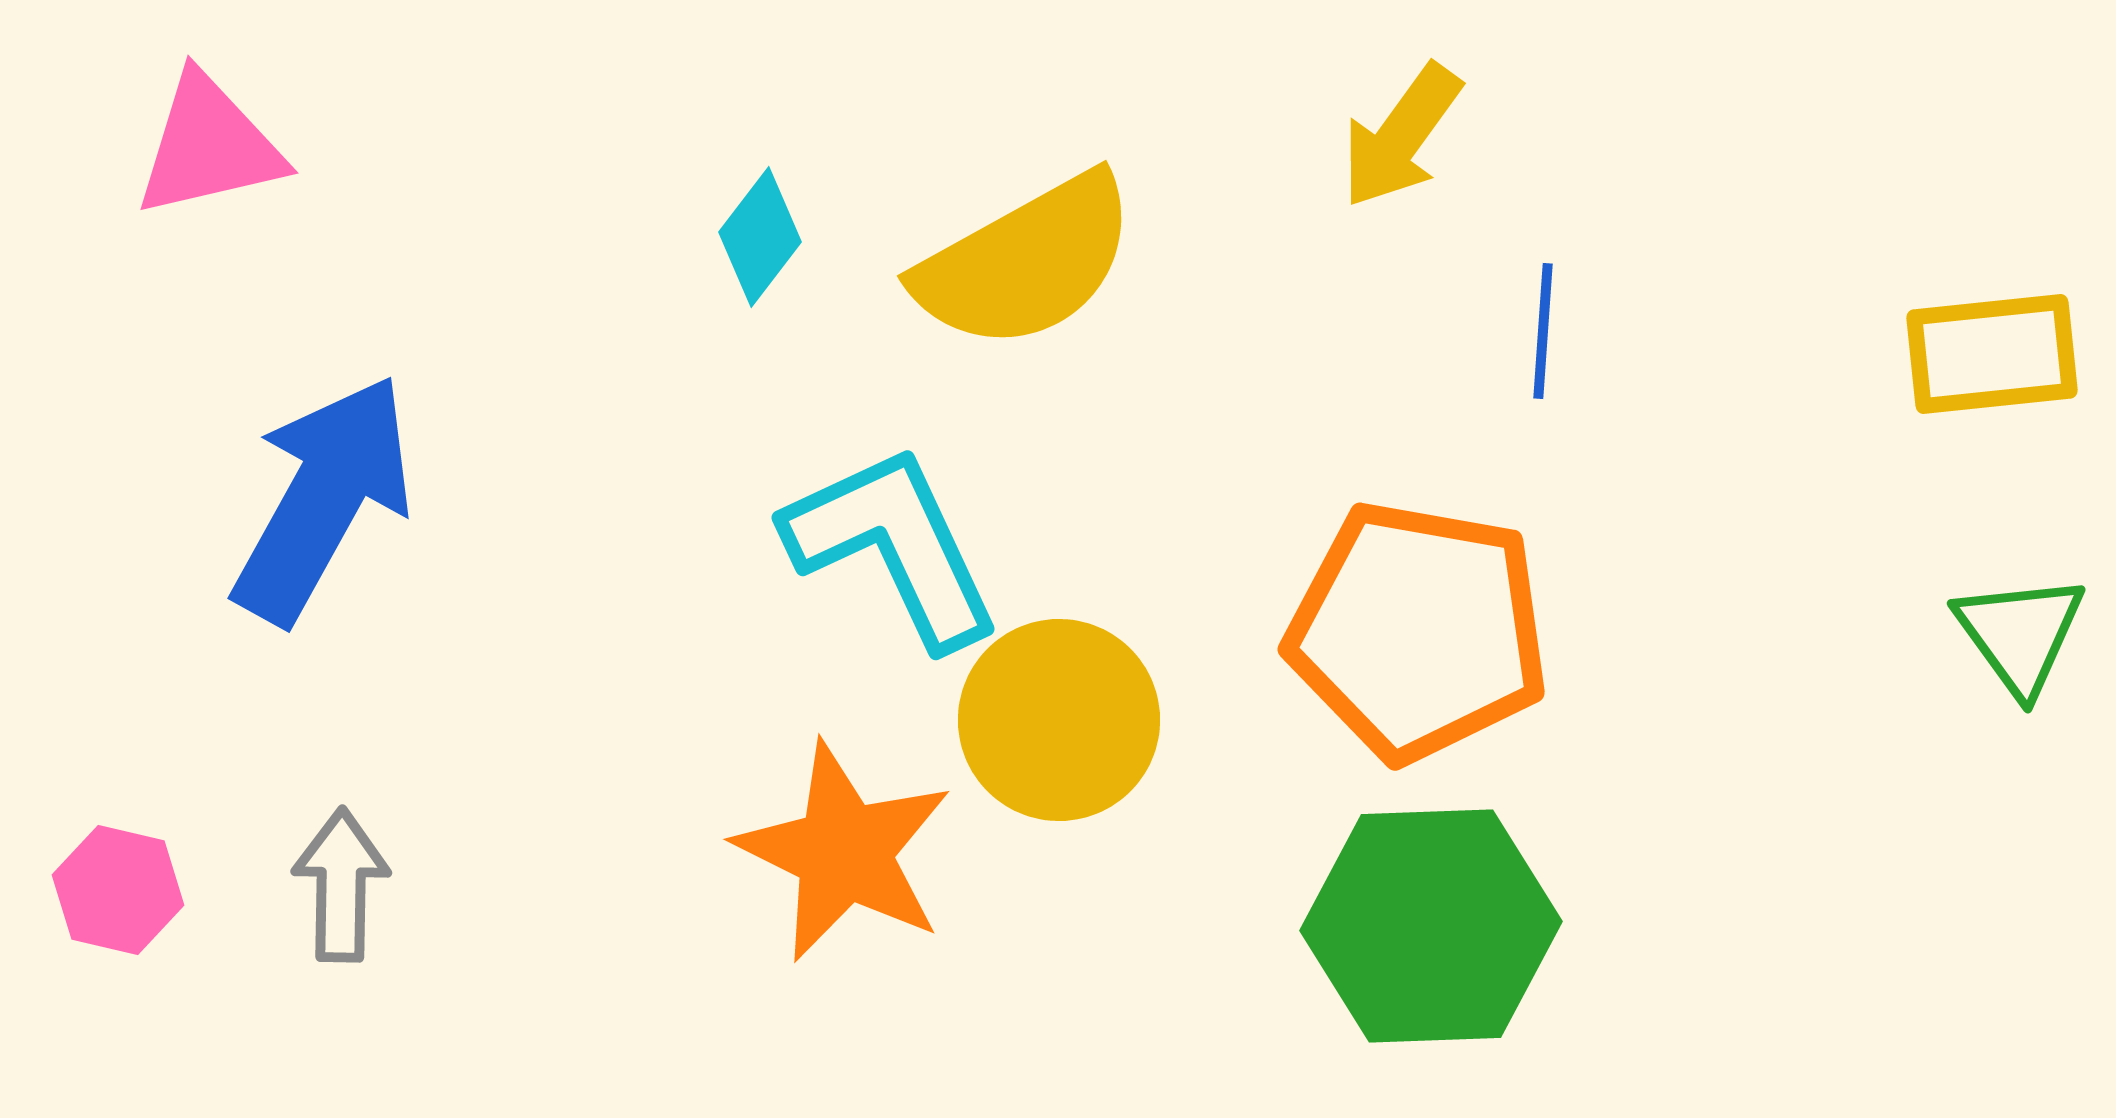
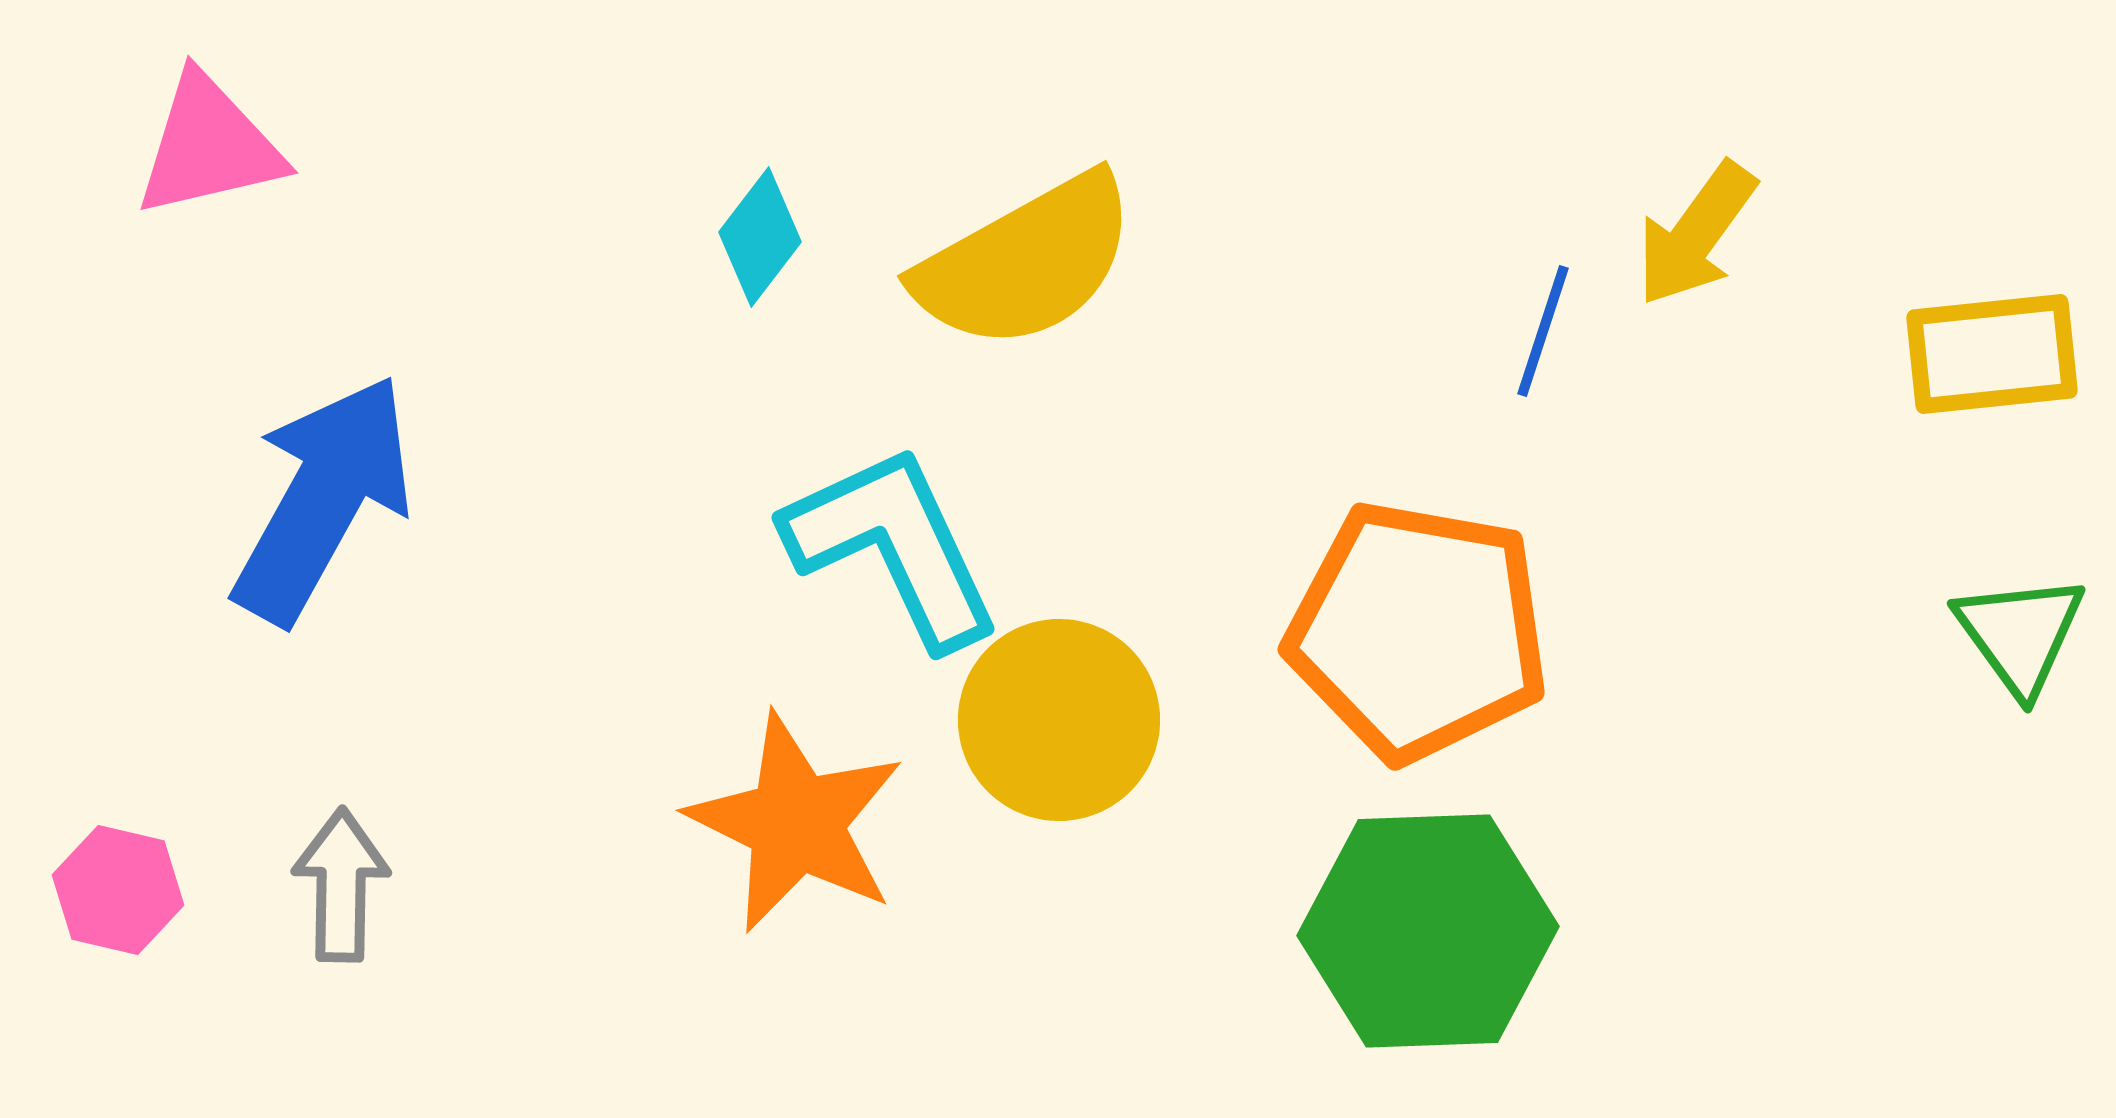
yellow arrow: moved 295 px right, 98 px down
blue line: rotated 14 degrees clockwise
orange star: moved 48 px left, 29 px up
green hexagon: moved 3 px left, 5 px down
